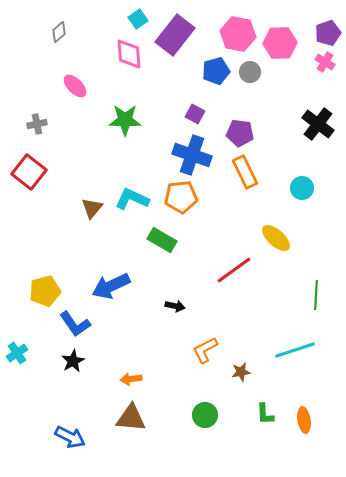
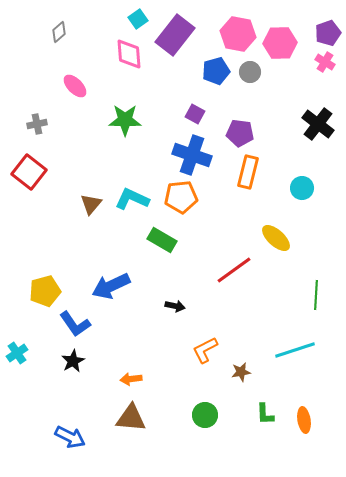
orange rectangle at (245, 172): moved 3 px right; rotated 40 degrees clockwise
brown triangle at (92, 208): moved 1 px left, 4 px up
